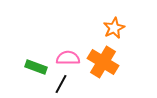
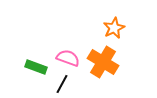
pink semicircle: rotated 20 degrees clockwise
black line: moved 1 px right
